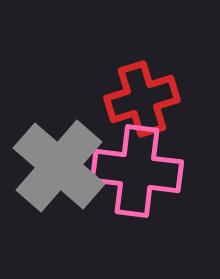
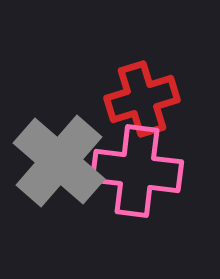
gray cross: moved 5 px up
